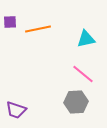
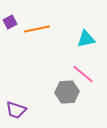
purple square: rotated 24 degrees counterclockwise
orange line: moved 1 px left
gray hexagon: moved 9 px left, 10 px up
